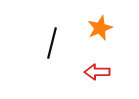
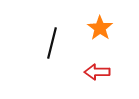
orange star: rotated 15 degrees counterclockwise
